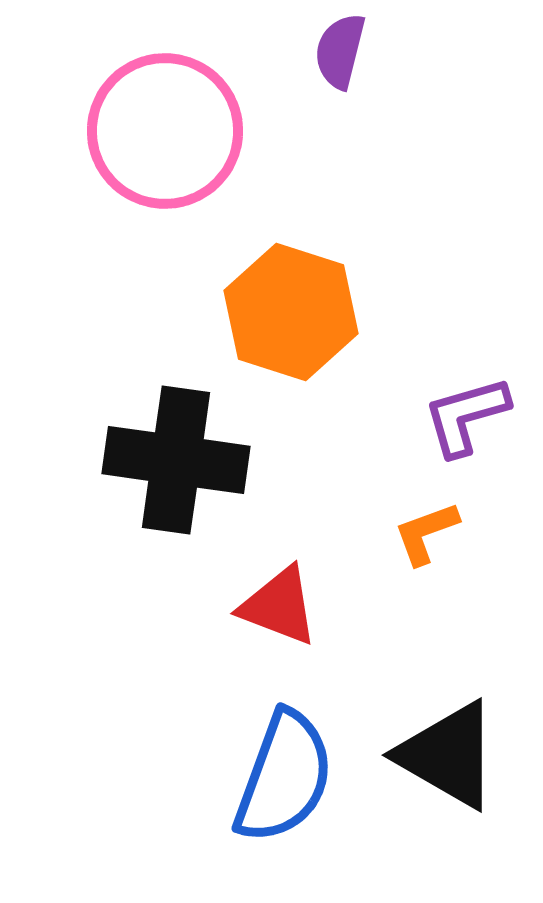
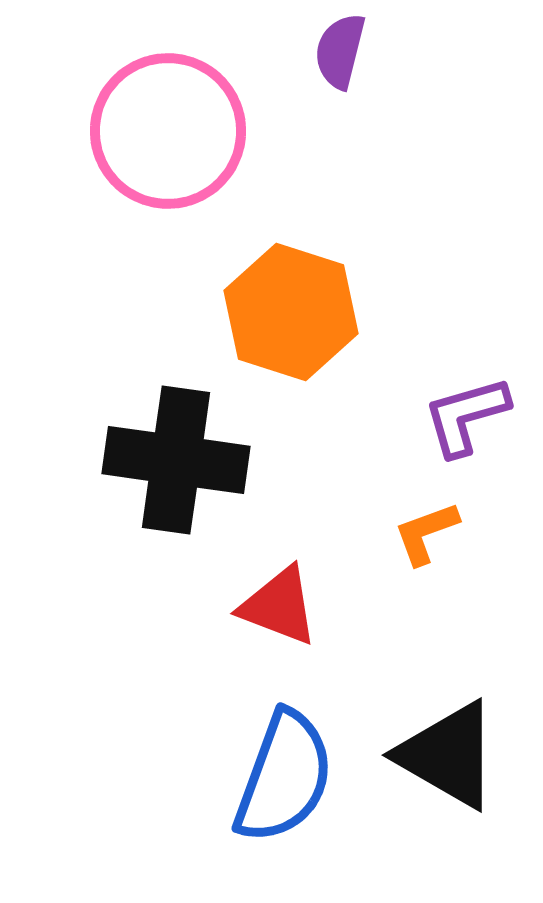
pink circle: moved 3 px right
